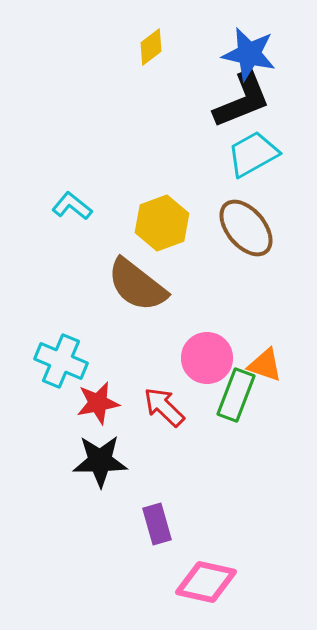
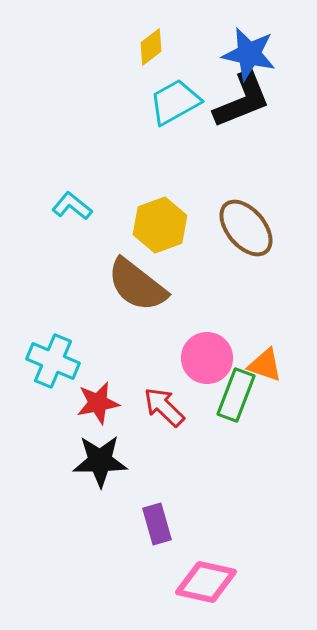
cyan trapezoid: moved 78 px left, 52 px up
yellow hexagon: moved 2 px left, 2 px down
cyan cross: moved 8 px left
